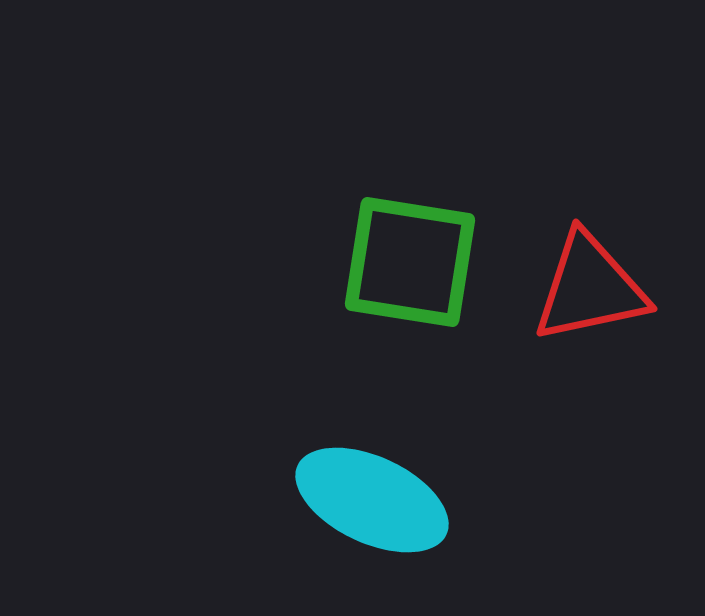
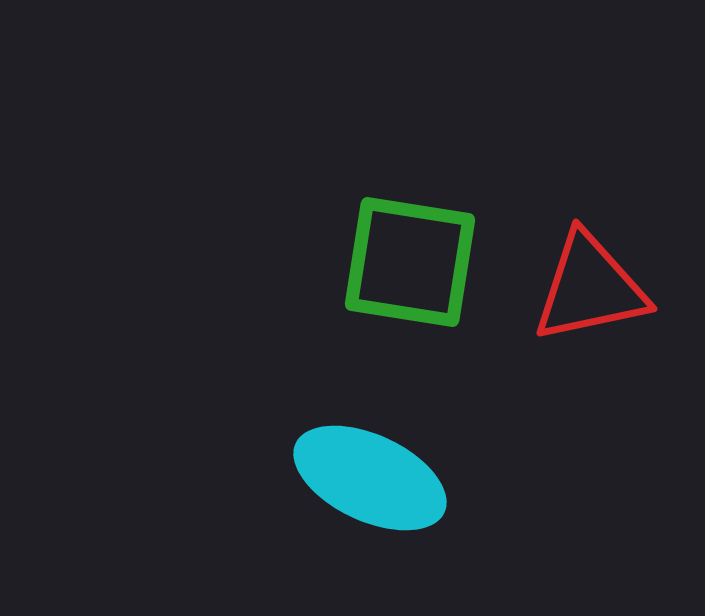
cyan ellipse: moved 2 px left, 22 px up
